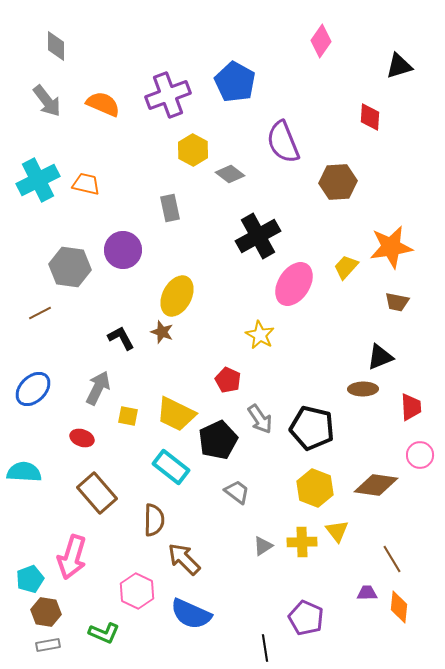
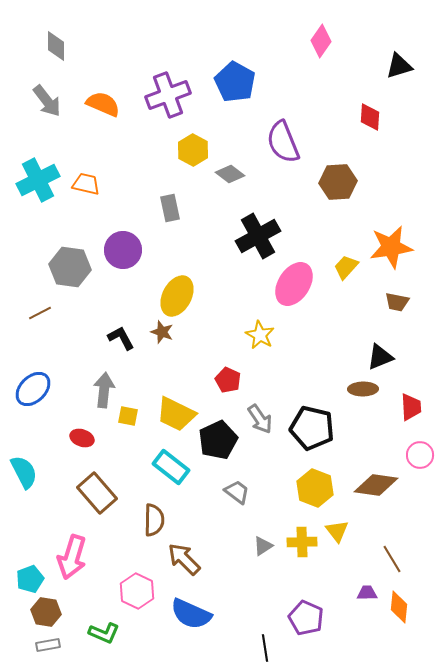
gray arrow at (98, 388): moved 6 px right, 2 px down; rotated 20 degrees counterclockwise
cyan semicircle at (24, 472): rotated 60 degrees clockwise
